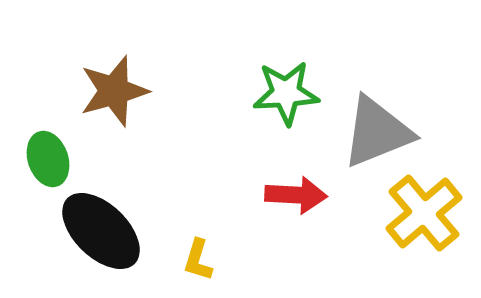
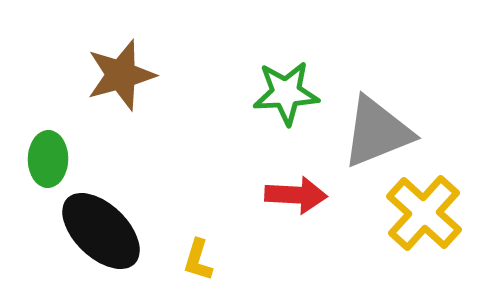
brown star: moved 7 px right, 16 px up
green ellipse: rotated 20 degrees clockwise
yellow cross: rotated 8 degrees counterclockwise
